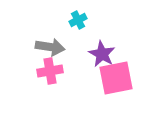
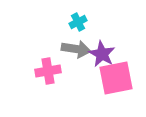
cyan cross: moved 2 px down
gray arrow: moved 26 px right, 2 px down
pink cross: moved 2 px left
